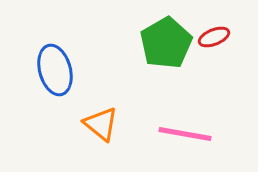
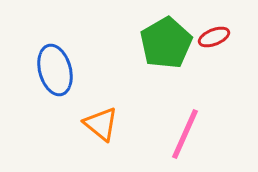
pink line: rotated 76 degrees counterclockwise
